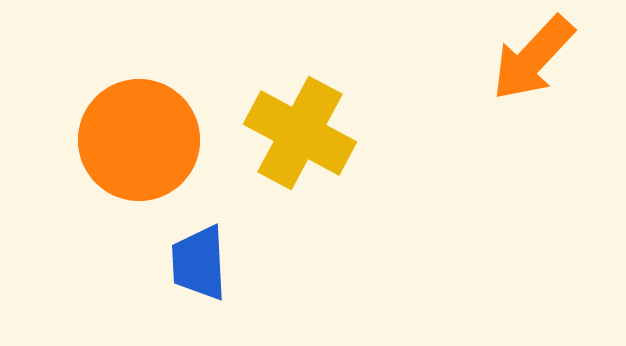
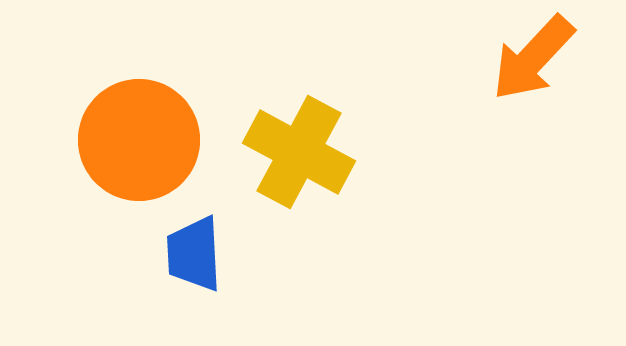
yellow cross: moved 1 px left, 19 px down
blue trapezoid: moved 5 px left, 9 px up
